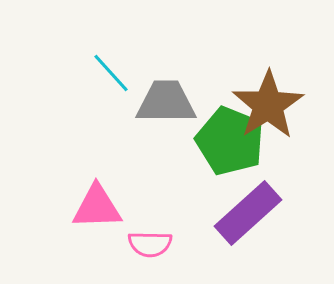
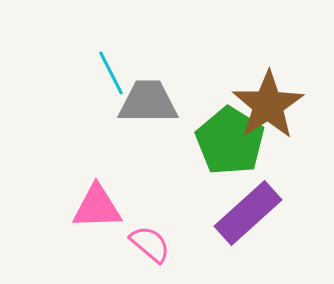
cyan line: rotated 15 degrees clockwise
gray trapezoid: moved 18 px left
green pentagon: rotated 10 degrees clockwise
pink semicircle: rotated 141 degrees counterclockwise
